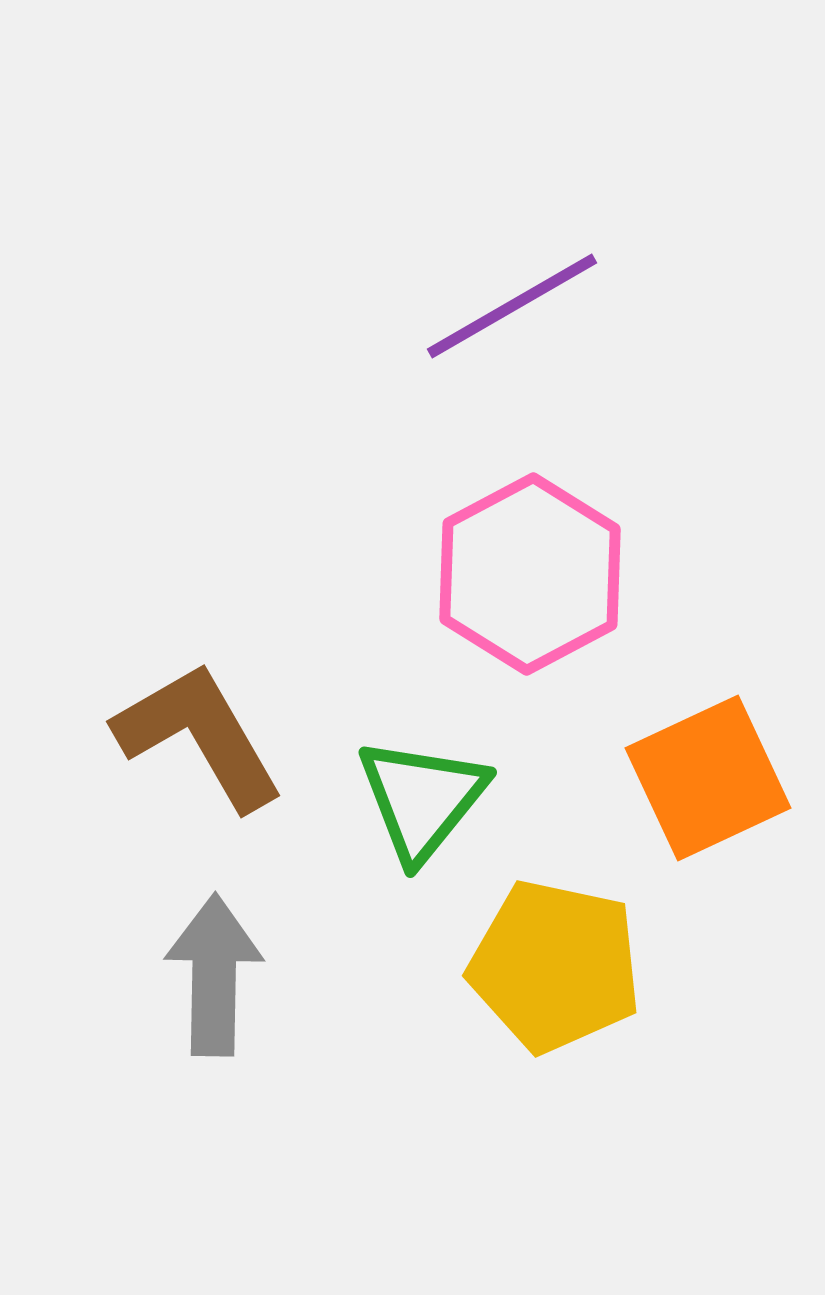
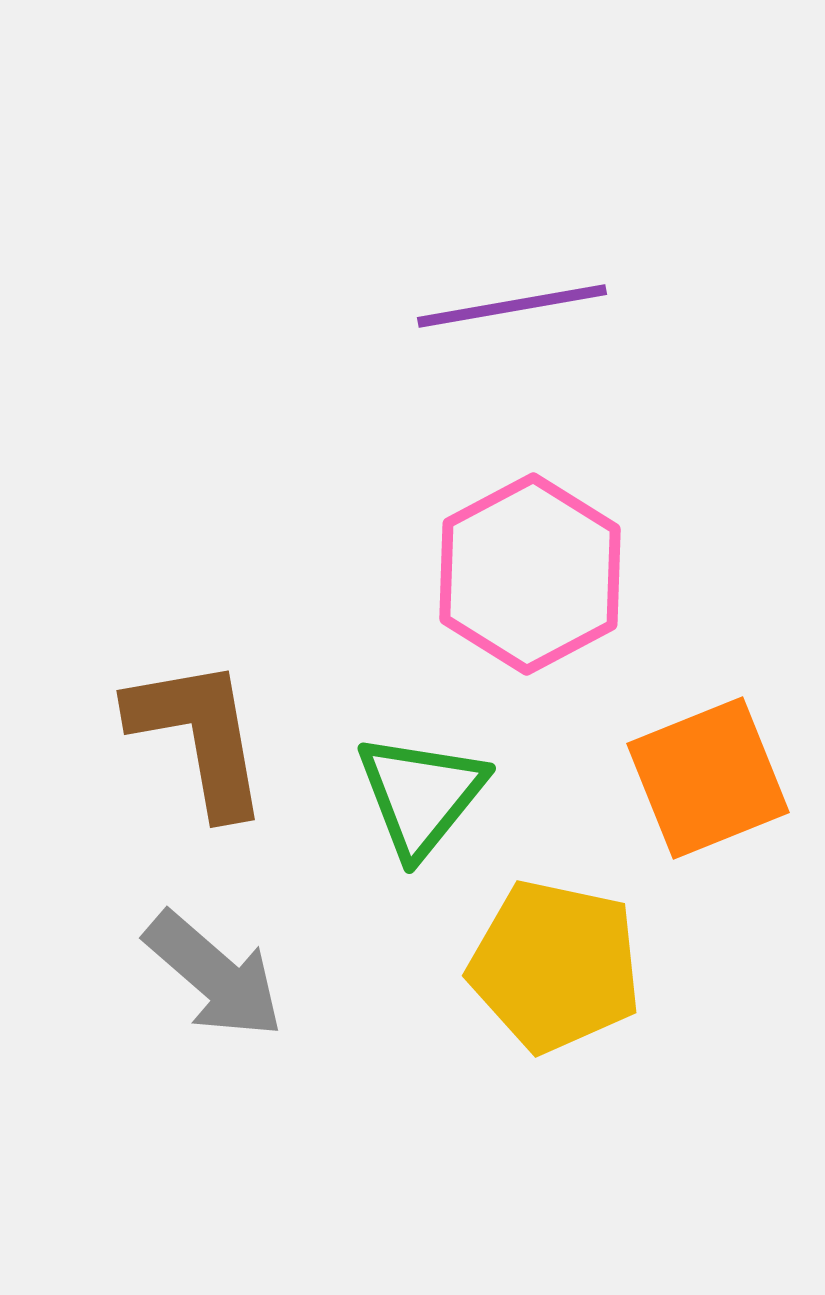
purple line: rotated 20 degrees clockwise
brown L-shape: rotated 20 degrees clockwise
orange square: rotated 3 degrees clockwise
green triangle: moved 1 px left, 4 px up
gray arrow: rotated 130 degrees clockwise
